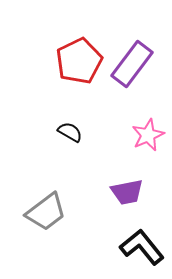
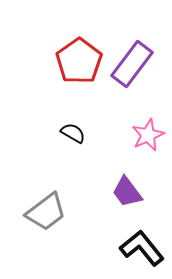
red pentagon: rotated 9 degrees counterclockwise
black semicircle: moved 3 px right, 1 px down
purple trapezoid: rotated 64 degrees clockwise
black L-shape: moved 1 px down
